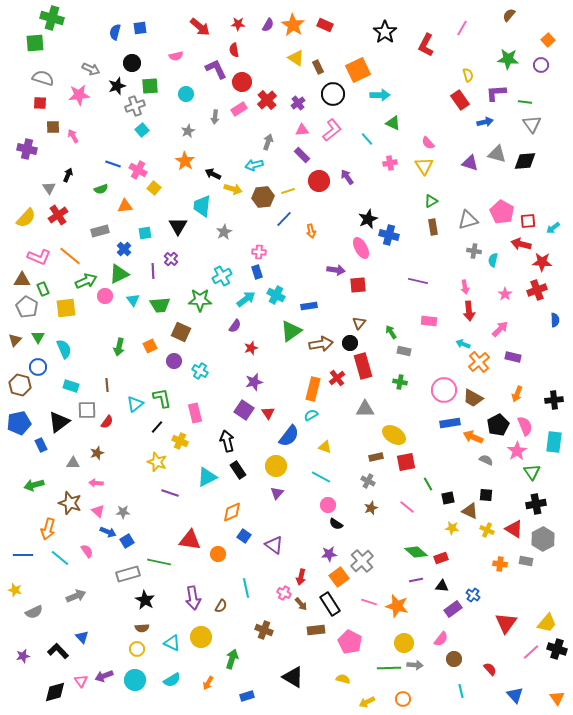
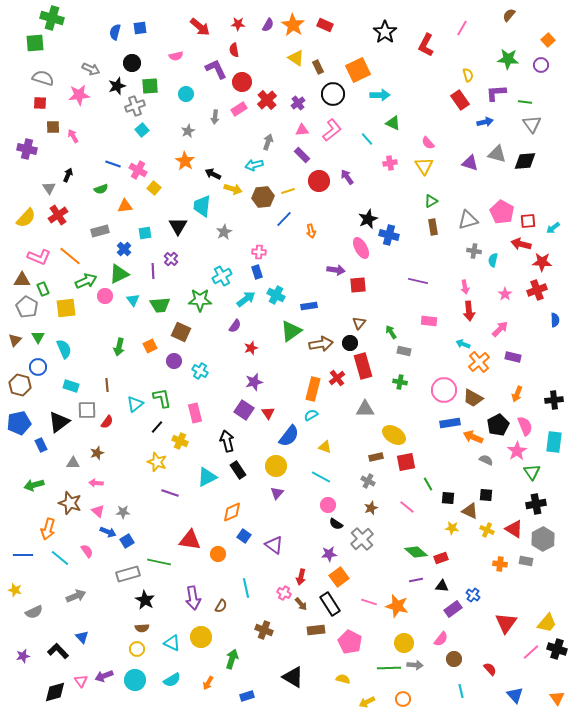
black square at (448, 498): rotated 16 degrees clockwise
gray cross at (362, 561): moved 22 px up
